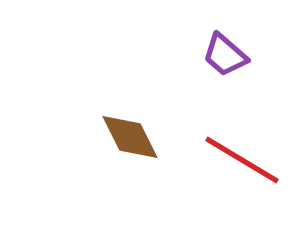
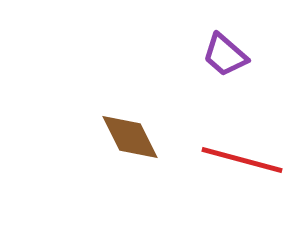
red line: rotated 16 degrees counterclockwise
